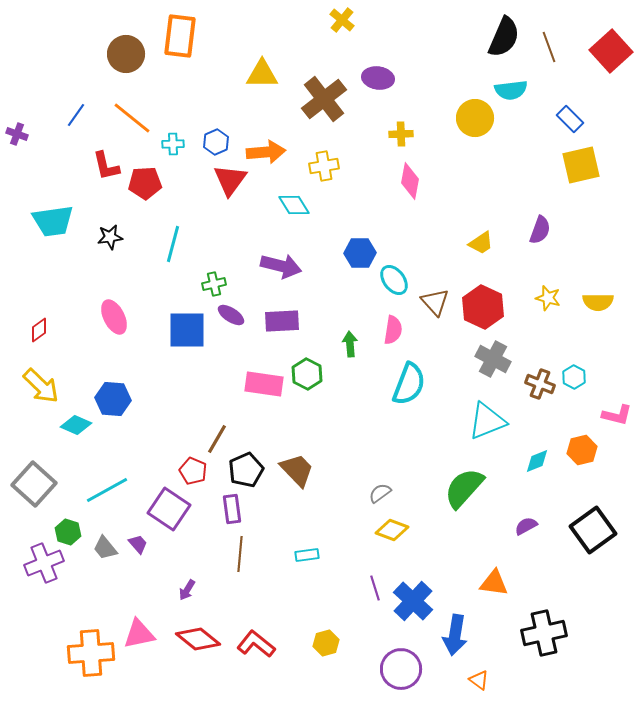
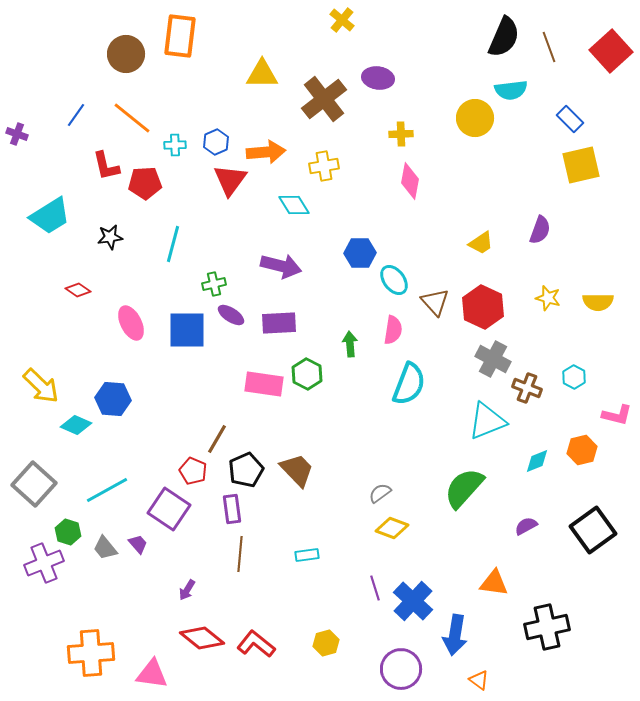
cyan cross at (173, 144): moved 2 px right, 1 px down
cyan trapezoid at (53, 221): moved 3 px left, 5 px up; rotated 24 degrees counterclockwise
pink ellipse at (114, 317): moved 17 px right, 6 px down
purple rectangle at (282, 321): moved 3 px left, 2 px down
red diamond at (39, 330): moved 39 px right, 40 px up; rotated 70 degrees clockwise
brown cross at (540, 384): moved 13 px left, 4 px down
yellow diamond at (392, 530): moved 2 px up
black cross at (544, 633): moved 3 px right, 6 px up
pink triangle at (139, 634): moved 13 px right, 40 px down; rotated 20 degrees clockwise
red diamond at (198, 639): moved 4 px right, 1 px up
